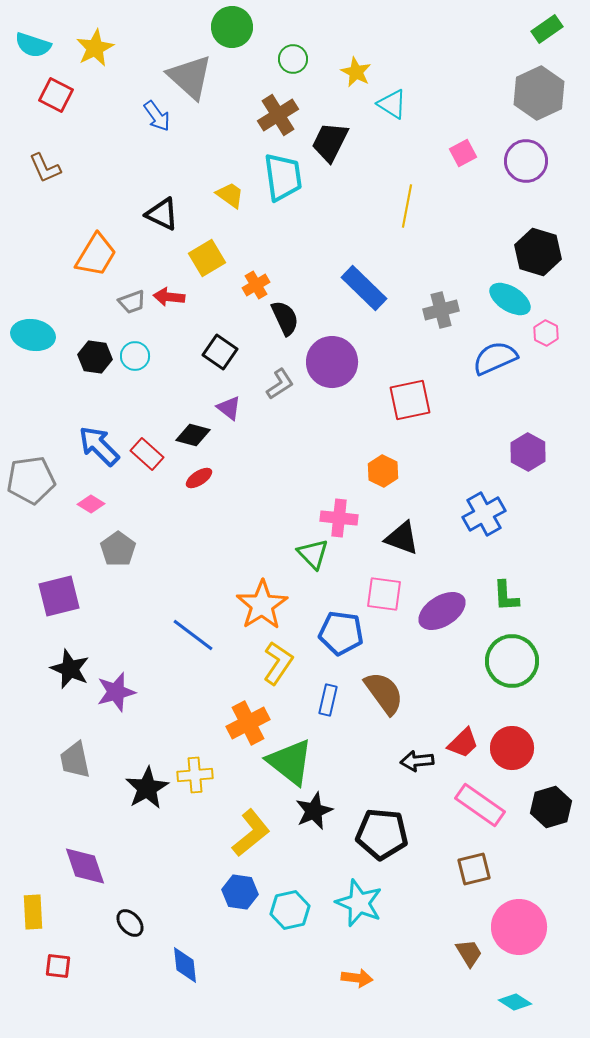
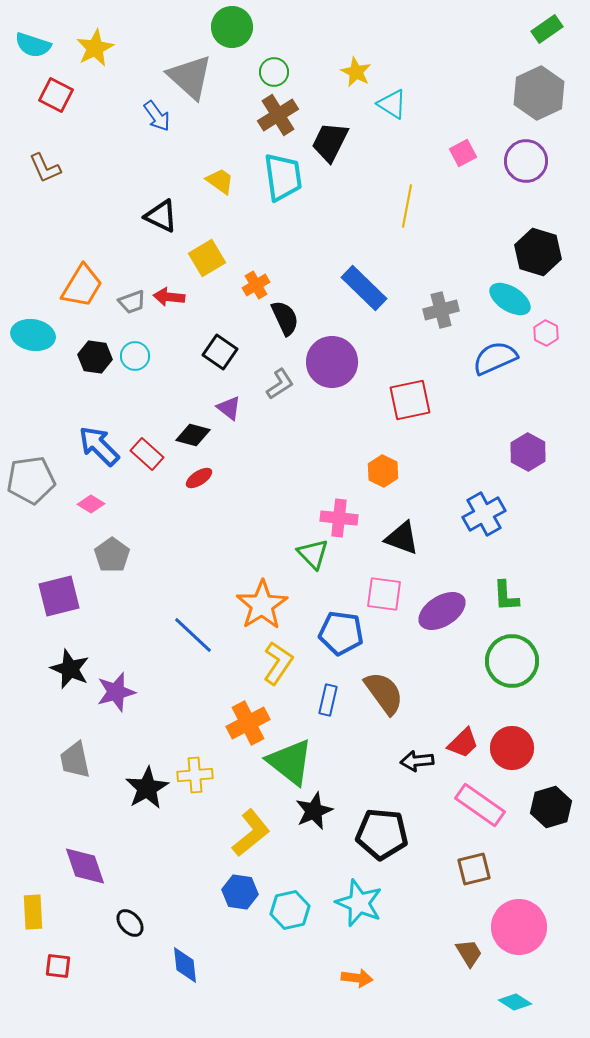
green circle at (293, 59): moved 19 px left, 13 px down
yellow trapezoid at (230, 195): moved 10 px left, 14 px up
black triangle at (162, 214): moved 1 px left, 2 px down
orange trapezoid at (96, 255): moved 14 px left, 31 px down
gray pentagon at (118, 549): moved 6 px left, 6 px down
blue line at (193, 635): rotated 6 degrees clockwise
